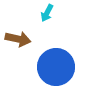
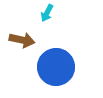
brown arrow: moved 4 px right, 1 px down
